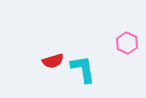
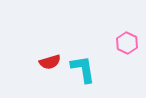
red semicircle: moved 3 px left, 1 px down
